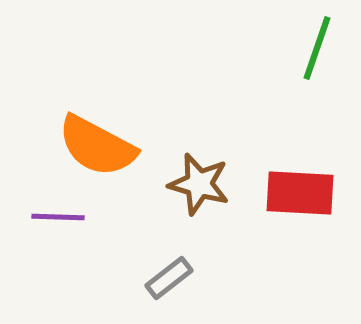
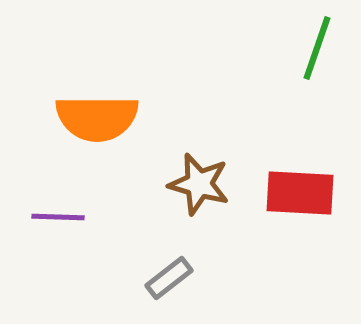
orange semicircle: moved 28 px up; rotated 28 degrees counterclockwise
